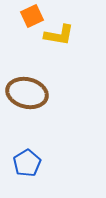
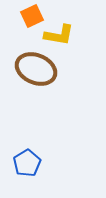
brown ellipse: moved 9 px right, 24 px up; rotated 9 degrees clockwise
